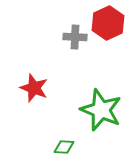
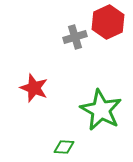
red hexagon: moved 1 px up
gray cross: rotated 20 degrees counterclockwise
green star: rotated 6 degrees clockwise
